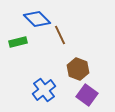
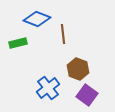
blue diamond: rotated 24 degrees counterclockwise
brown line: moved 3 px right, 1 px up; rotated 18 degrees clockwise
green rectangle: moved 1 px down
blue cross: moved 4 px right, 2 px up
